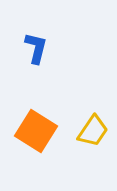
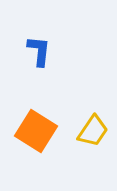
blue L-shape: moved 3 px right, 3 px down; rotated 8 degrees counterclockwise
